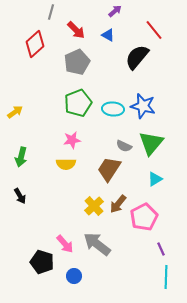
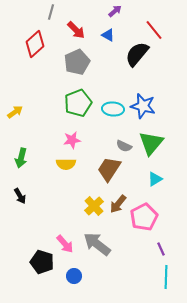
black semicircle: moved 3 px up
green arrow: moved 1 px down
